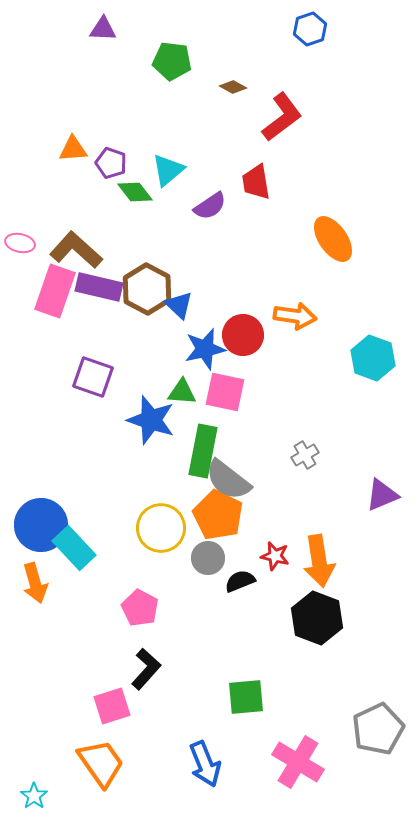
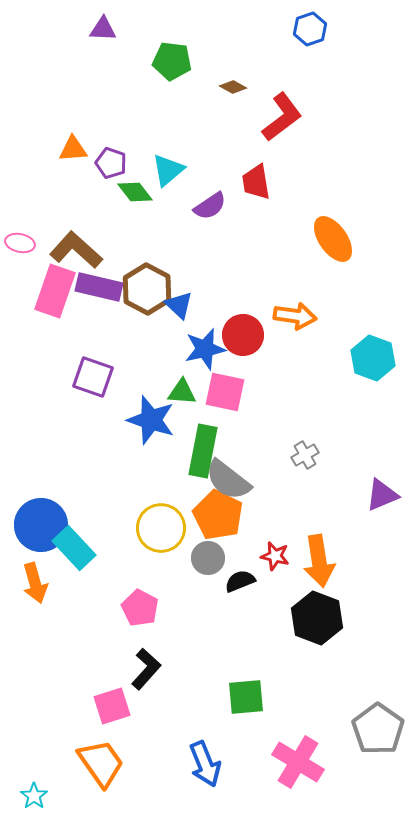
gray pentagon at (378, 729): rotated 12 degrees counterclockwise
